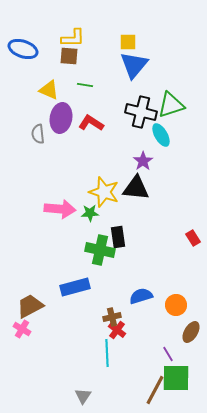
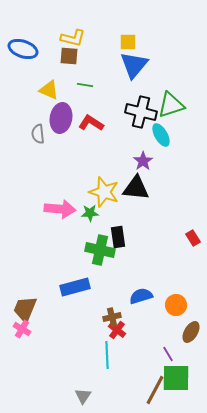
yellow L-shape: rotated 15 degrees clockwise
brown trapezoid: moved 5 px left, 3 px down; rotated 40 degrees counterclockwise
cyan line: moved 2 px down
